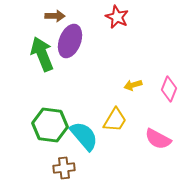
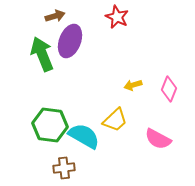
brown arrow: rotated 18 degrees counterclockwise
yellow trapezoid: rotated 16 degrees clockwise
cyan semicircle: rotated 20 degrees counterclockwise
